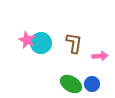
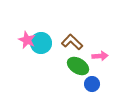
brown L-shape: moved 2 px left, 1 px up; rotated 55 degrees counterclockwise
green ellipse: moved 7 px right, 18 px up
